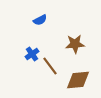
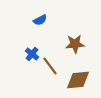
blue cross: rotated 16 degrees counterclockwise
